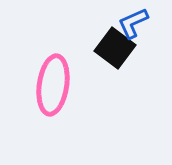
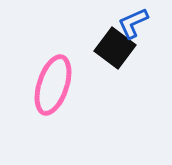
pink ellipse: rotated 10 degrees clockwise
